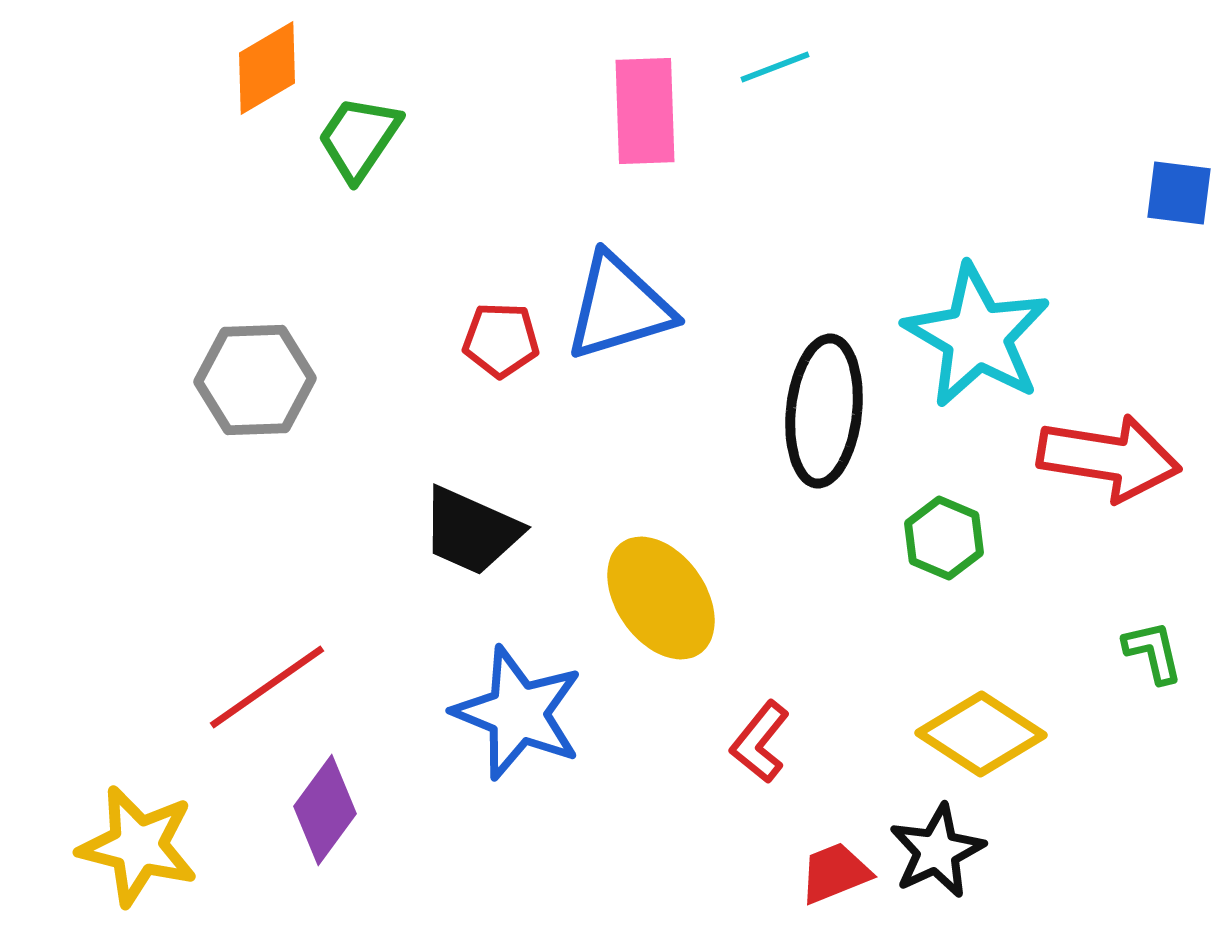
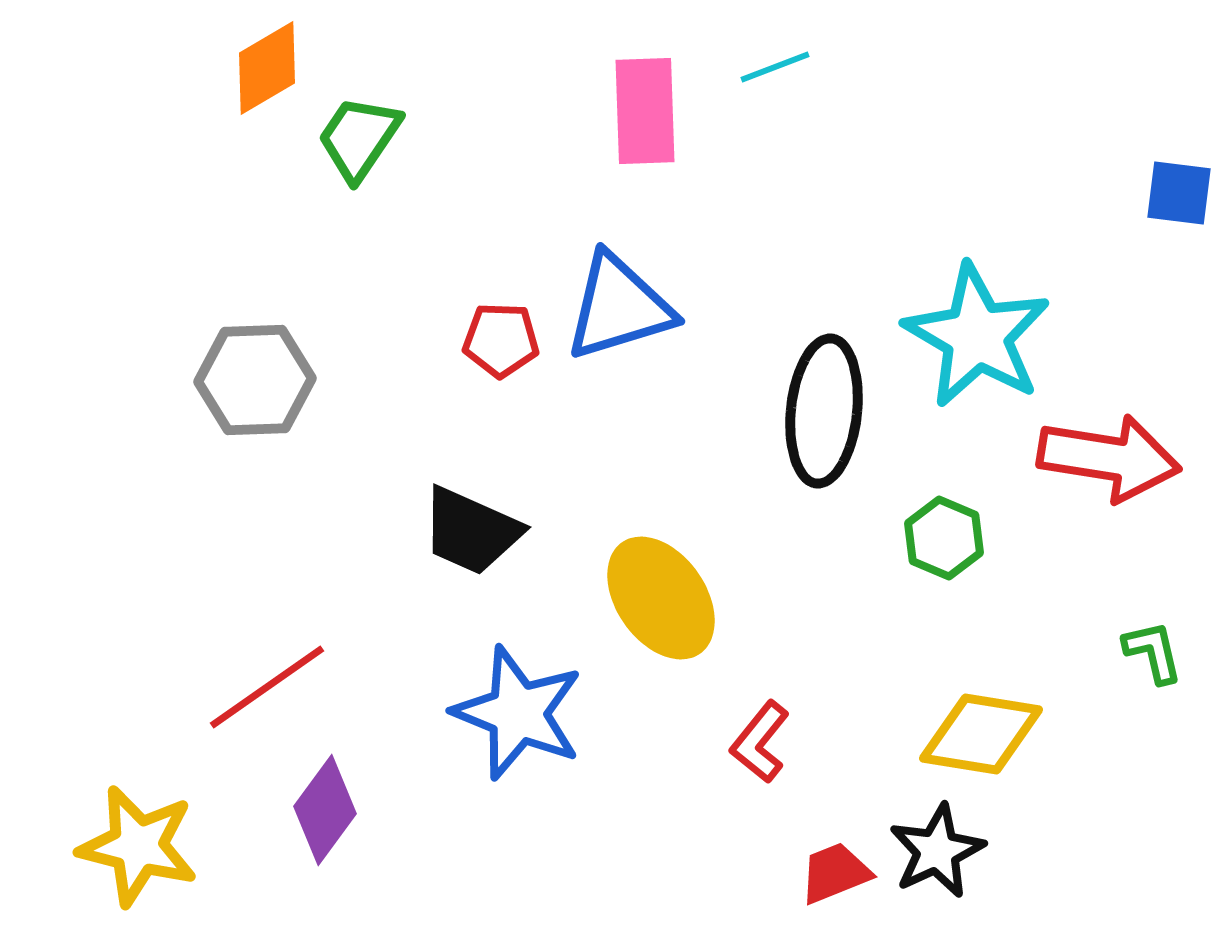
yellow diamond: rotated 24 degrees counterclockwise
